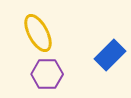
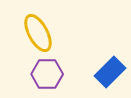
blue rectangle: moved 17 px down
